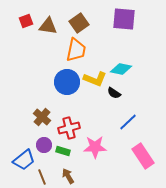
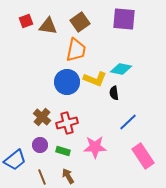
brown square: moved 1 px right, 1 px up
black semicircle: rotated 48 degrees clockwise
red cross: moved 2 px left, 5 px up
purple circle: moved 4 px left
blue trapezoid: moved 9 px left
